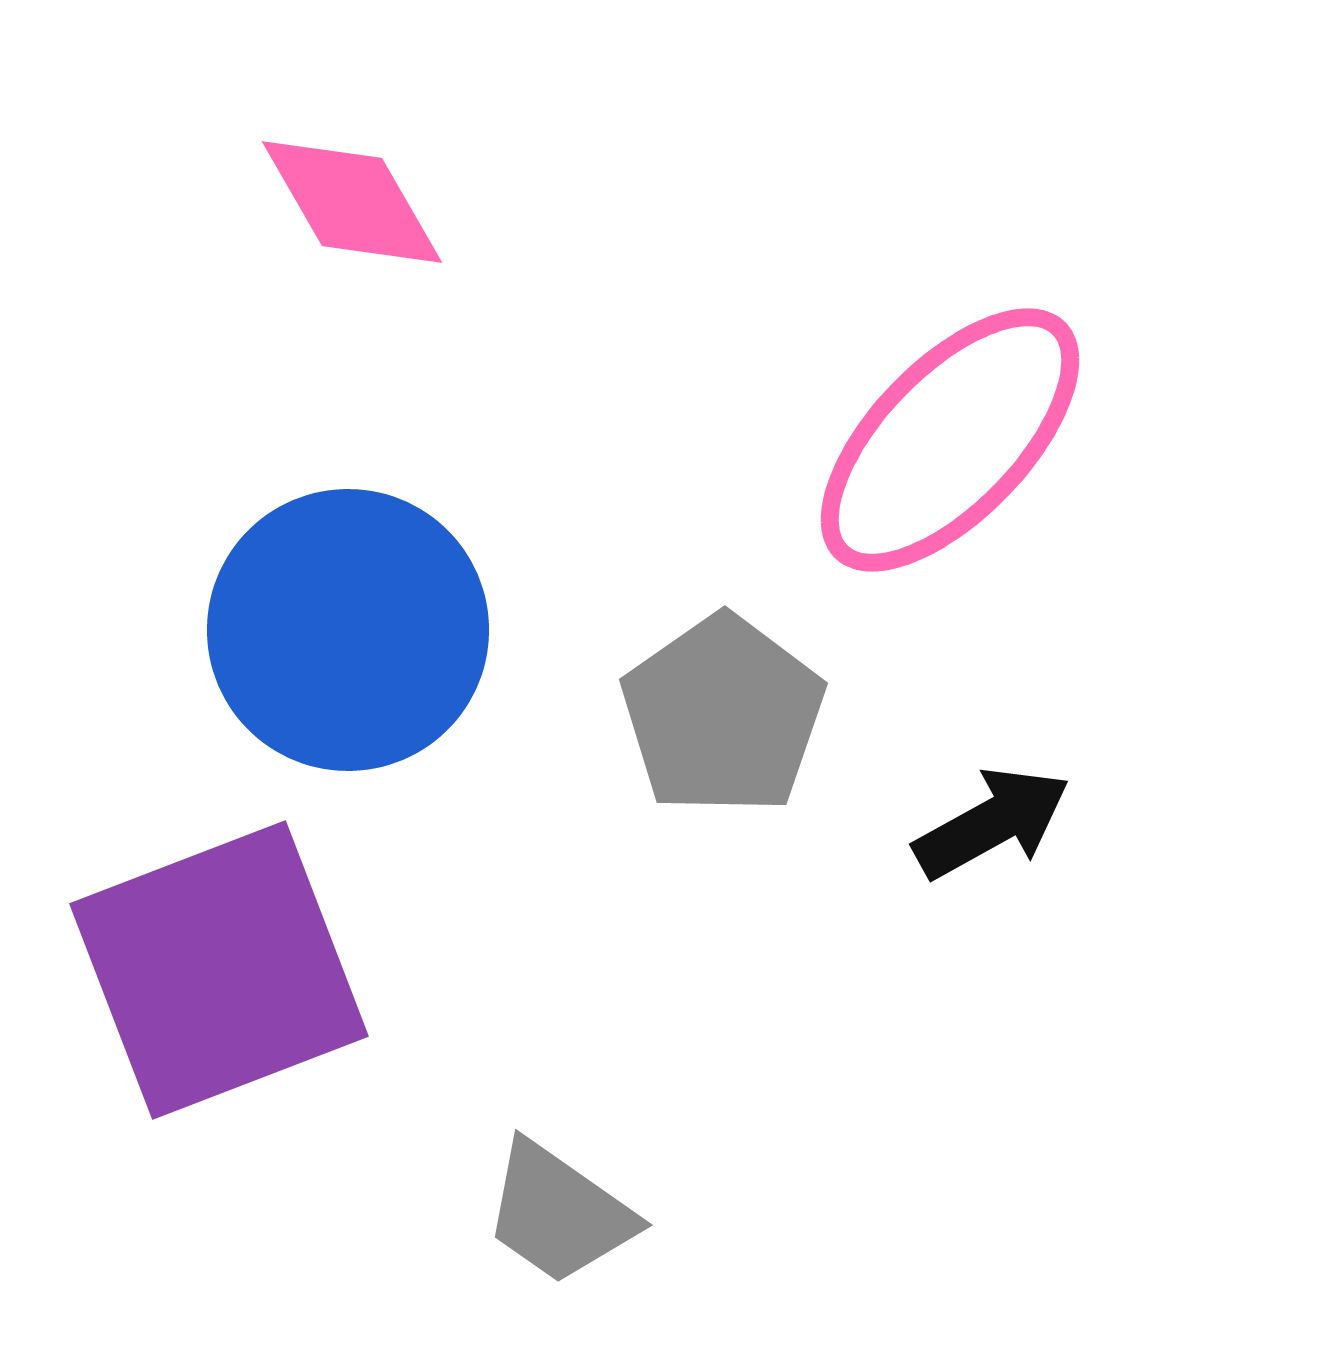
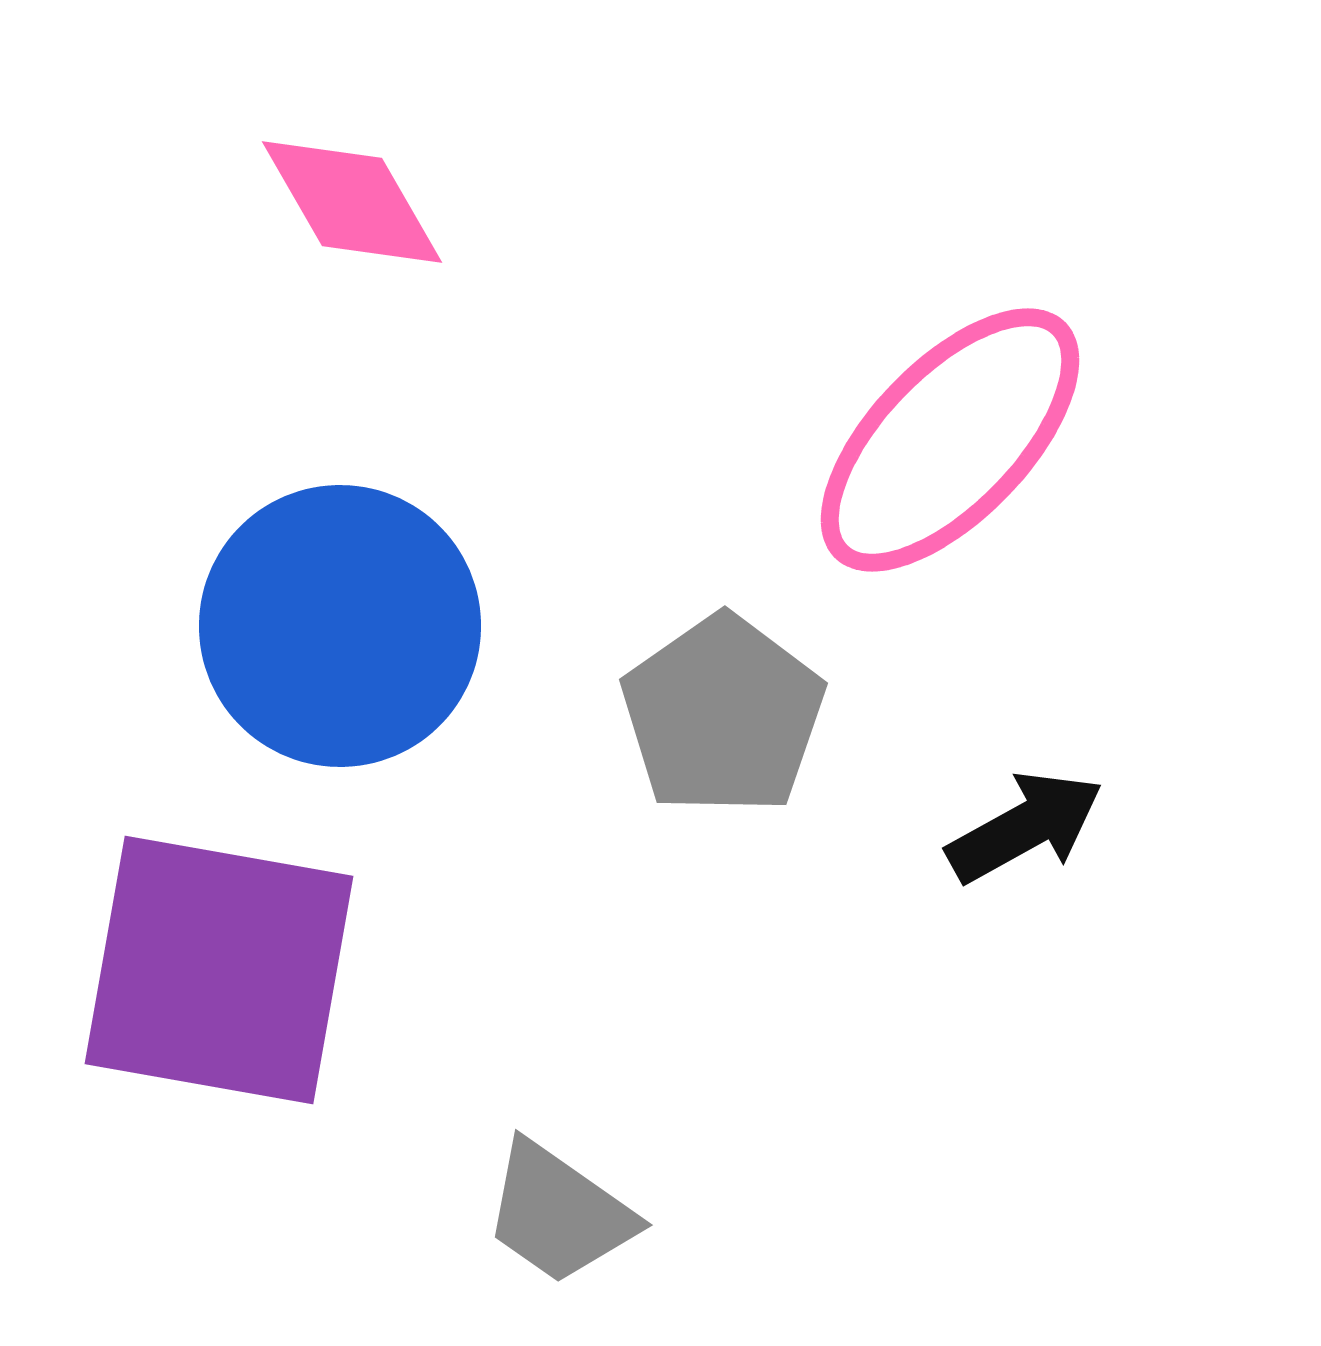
blue circle: moved 8 px left, 4 px up
black arrow: moved 33 px right, 4 px down
purple square: rotated 31 degrees clockwise
